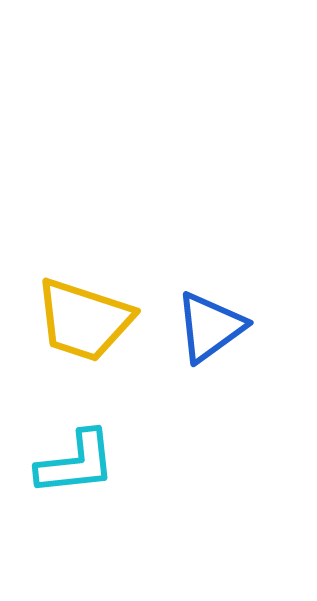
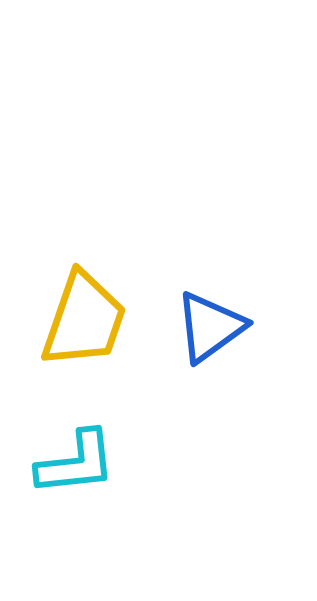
yellow trapezoid: rotated 89 degrees counterclockwise
